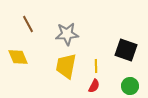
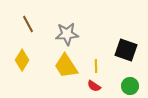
yellow diamond: moved 4 px right, 3 px down; rotated 55 degrees clockwise
yellow trapezoid: rotated 44 degrees counterclockwise
red semicircle: rotated 96 degrees clockwise
